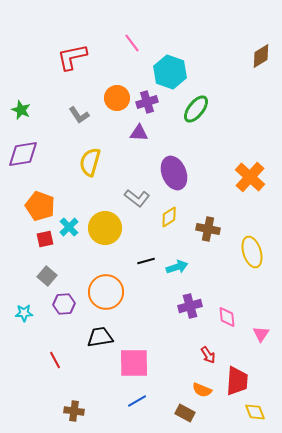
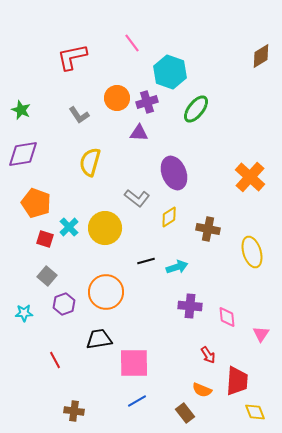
orange pentagon at (40, 206): moved 4 px left, 3 px up
red square at (45, 239): rotated 30 degrees clockwise
purple hexagon at (64, 304): rotated 15 degrees counterclockwise
purple cross at (190, 306): rotated 20 degrees clockwise
black trapezoid at (100, 337): moved 1 px left, 2 px down
brown rectangle at (185, 413): rotated 24 degrees clockwise
